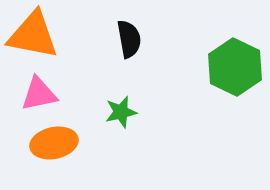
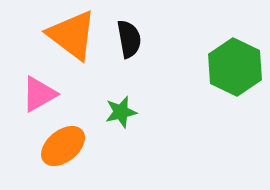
orange triangle: moved 39 px right; rotated 26 degrees clockwise
pink triangle: rotated 18 degrees counterclockwise
orange ellipse: moved 9 px right, 3 px down; rotated 27 degrees counterclockwise
